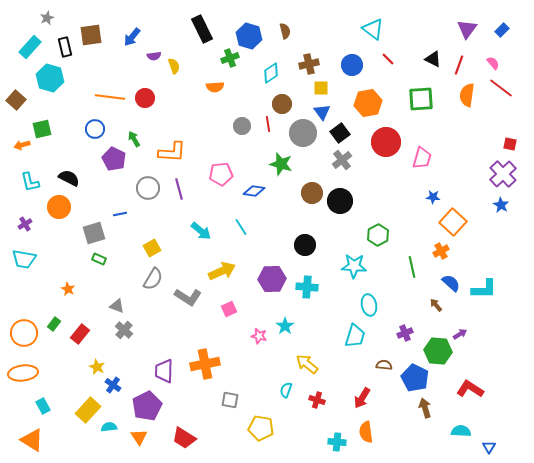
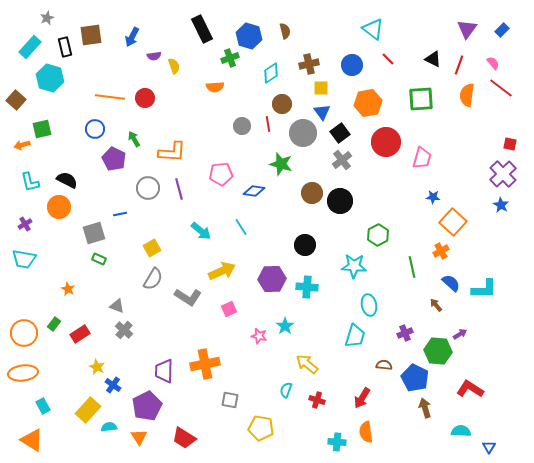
blue arrow at (132, 37): rotated 12 degrees counterclockwise
black semicircle at (69, 178): moved 2 px left, 2 px down
red rectangle at (80, 334): rotated 18 degrees clockwise
